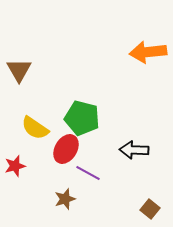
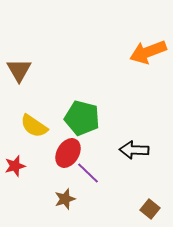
orange arrow: rotated 15 degrees counterclockwise
yellow semicircle: moved 1 px left, 2 px up
red ellipse: moved 2 px right, 4 px down
purple line: rotated 15 degrees clockwise
